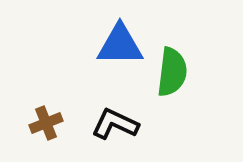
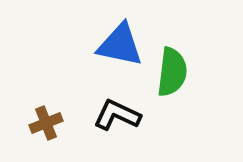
blue triangle: rotated 12 degrees clockwise
black L-shape: moved 2 px right, 9 px up
